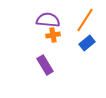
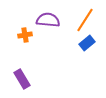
orange cross: moved 28 px left
purple rectangle: moved 23 px left, 14 px down
